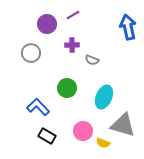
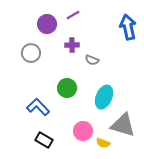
black rectangle: moved 3 px left, 4 px down
